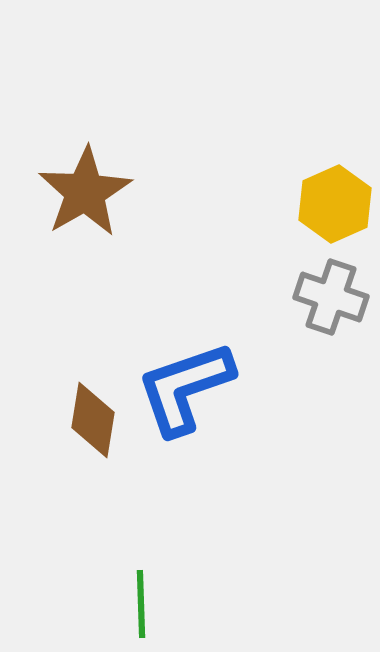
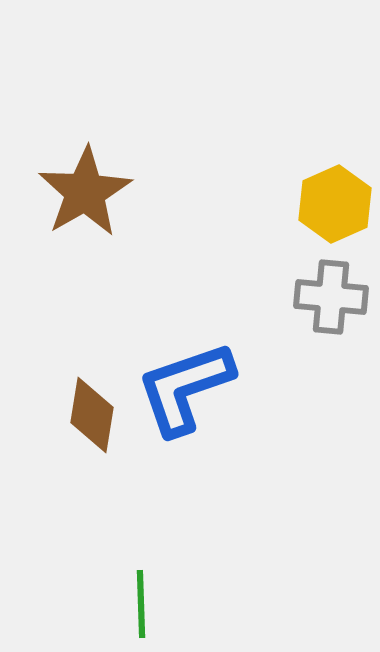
gray cross: rotated 14 degrees counterclockwise
brown diamond: moved 1 px left, 5 px up
